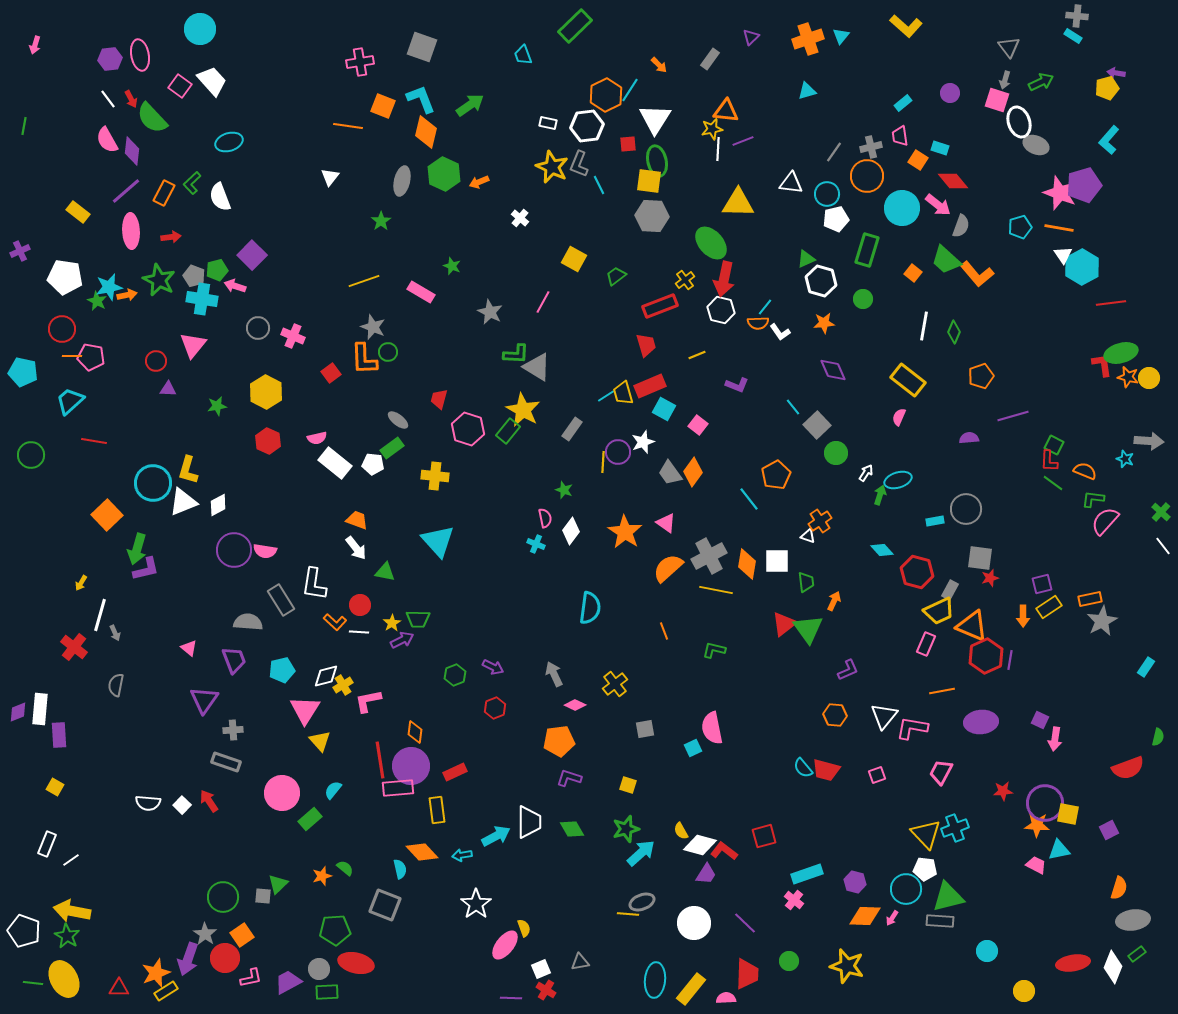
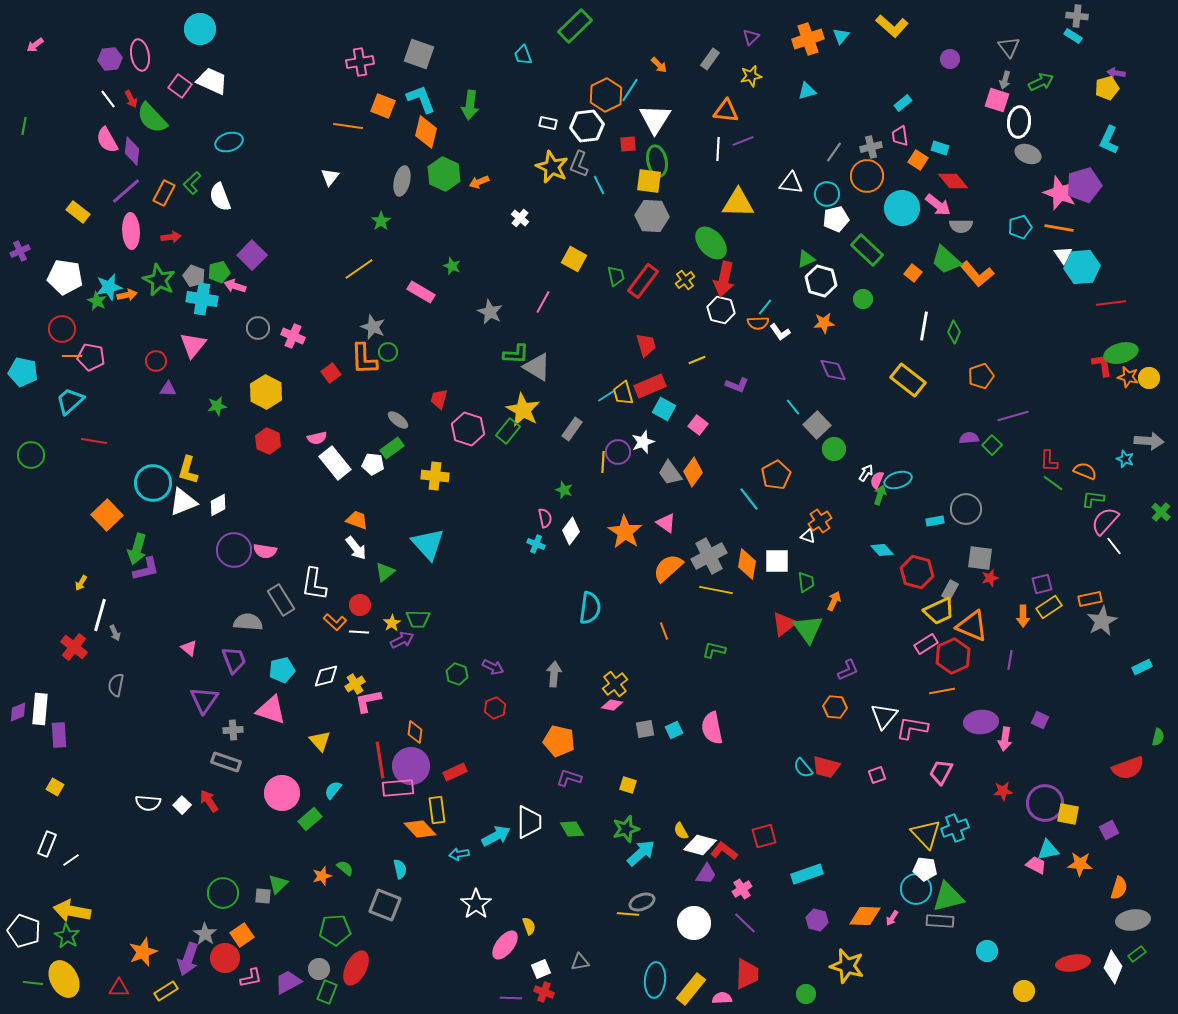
yellow L-shape at (906, 26): moved 14 px left
pink arrow at (35, 45): rotated 36 degrees clockwise
gray square at (422, 47): moved 3 px left, 7 px down
white trapezoid at (212, 81): rotated 24 degrees counterclockwise
purple circle at (950, 93): moved 34 px up
green arrow at (470, 105): rotated 132 degrees clockwise
white ellipse at (1019, 122): rotated 24 degrees clockwise
yellow star at (712, 129): moved 39 px right, 53 px up
cyan L-shape at (1109, 140): rotated 16 degrees counterclockwise
gray ellipse at (1036, 145): moved 8 px left, 9 px down
gray semicircle at (961, 226): rotated 70 degrees clockwise
green rectangle at (867, 250): rotated 64 degrees counterclockwise
cyan hexagon at (1082, 267): rotated 24 degrees clockwise
green pentagon at (217, 270): moved 2 px right, 2 px down
green trapezoid at (616, 276): rotated 115 degrees clockwise
yellow line at (364, 281): moved 5 px left, 12 px up; rotated 16 degrees counterclockwise
red rectangle at (660, 306): moved 17 px left, 25 px up; rotated 32 degrees counterclockwise
yellow line at (697, 355): moved 5 px down
pink semicircle at (899, 417): moved 22 px left, 63 px down
green square at (1054, 445): moved 62 px left; rotated 18 degrees clockwise
green circle at (836, 453): moved 2 px left, 4 px up
white rectangle at (335, 463): rotated 12 degrees clockwise
cyan triangle at (438, 541): moved 10 px left, 3 px down
white line at (1163, 546): moved 49 px left
green triangle at (385, 572): rotated 50 degrees counterclockwise
pink rectangle at (926, 644): rotated 35 degrees clockwise
red hexagon at (986, 656): moved 33 px left
cyan rectangle at (1146, 667): moved 4 px left; rotated 30 degrees clockwise
gray arrow at (554, 674): rotated 30 degrees clockwise
green hexagon at (455, 675): moved 2 px right, 1 px up; rotated 20 degrees counterclockwise
yellow cross at (343, 685): moved 12 px right, 1 px up
pink diamond at (575, 705): moved 37 px right; rotated 15 degrees counterclockwise
pink triangle at (305, 710): moved 34 px left; rotated 44 degrees counterclockwise
orange hexagon at (835, 715): moved 8 px up
pink arrow at (1055, 739): moved 50 px left
orange pentagon at (559, 741): rotated 20 degrees clockwise
cyan square at (693, 748): moved 19 px left, 18 px up
red trapezoid at (826, 770): moved 3 px up
orange star at (1037, 825): moved 43 px right, 39 px down
cyan triangle at (1059, 850): moved 11 px left
orange diamond at (422, 852): moved 2 px left, 23 px up
cyan arrow at (462, 855): moved 3 px left, 1 px up
purple hexagon at (855, 882): moved 38 px left, 38 px down
cyan circle at (906, 889): moved 10 px right
green circle at (223, 897): moved 4 px up
pink cross at (794, 900): moved 52 px left, 11 px up; rotated 18 degrees clockwise
yellow semicircle at (524, 928): moved 5 px right, 2 px up
green circle at (789, 961): moved 17 px right, 33 px down
red ellipse at (356, 963): moved 5 px down; rotated 76 degrees counterclockwise
orange star at (156, 973): moved 13 px left, 21 px up
red cross at (546, 990): moved 2 px left, 2 px down; rotated 12 degrees counterclockwise
green rectangle at (327, 992): rotated 65 degrees counterclockwise
pink semicircle at (726, 998): moved 4 px left
